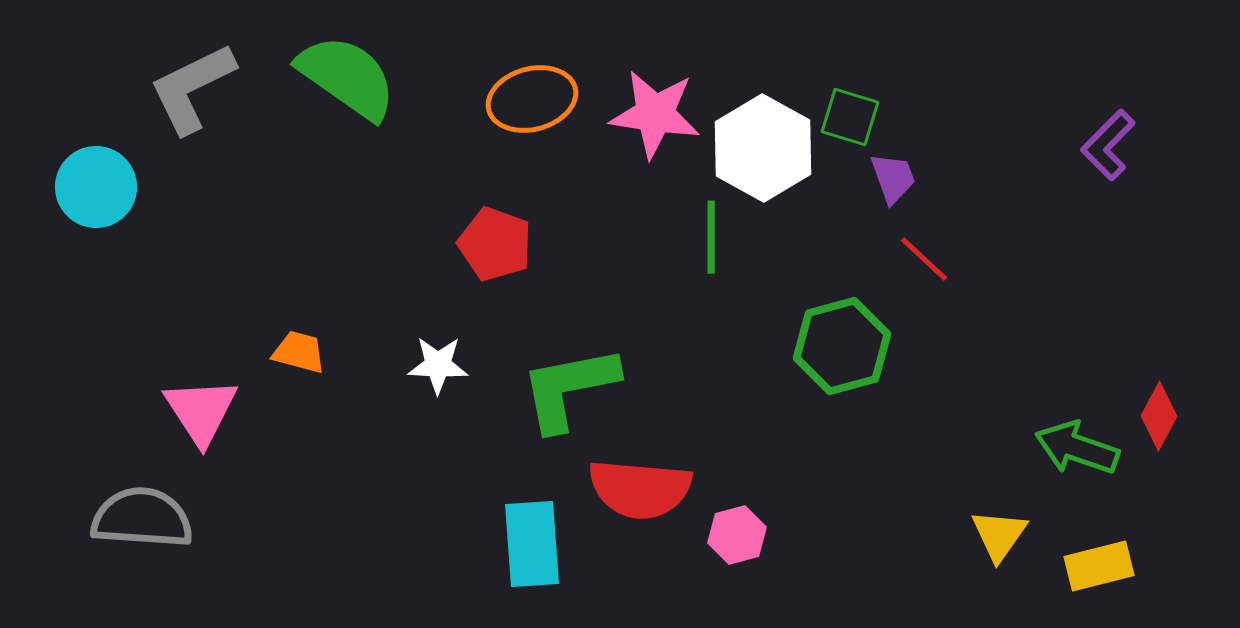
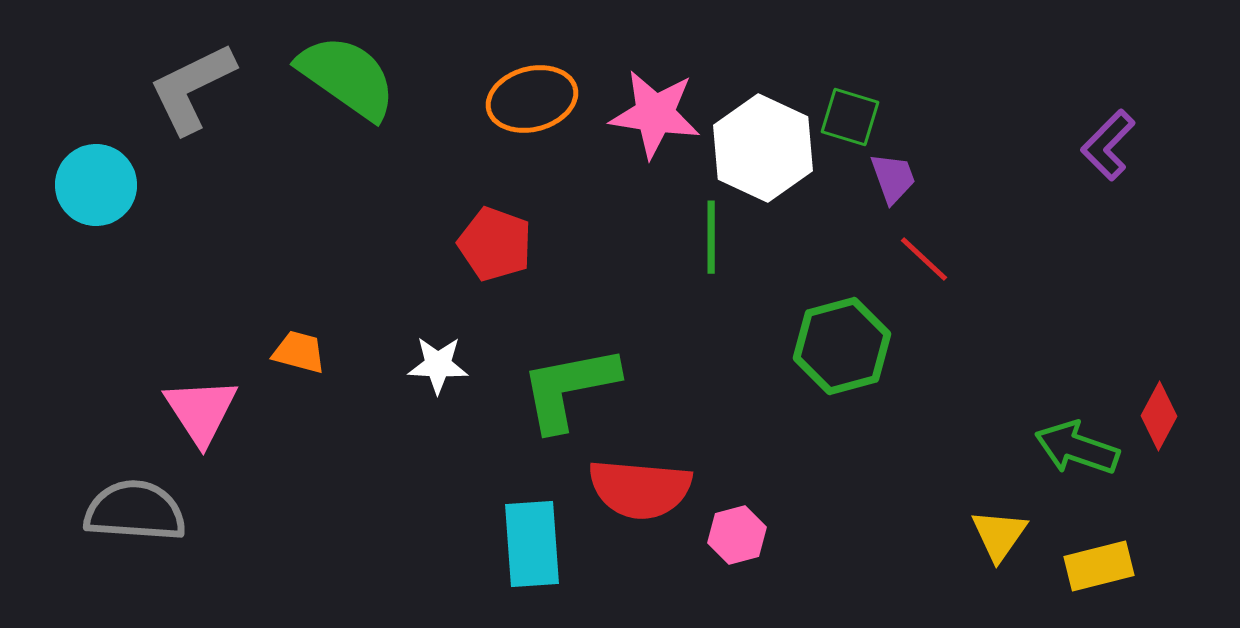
white hexagon: rotated 4 degrees counterclockwise
cyan circle: moved 2 px up
gray semicircle: moved 7 px left, 7 px up
